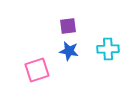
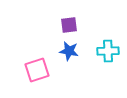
purple square: moved 1 px right, 1 px up
cyan cross: moved 2 px down
